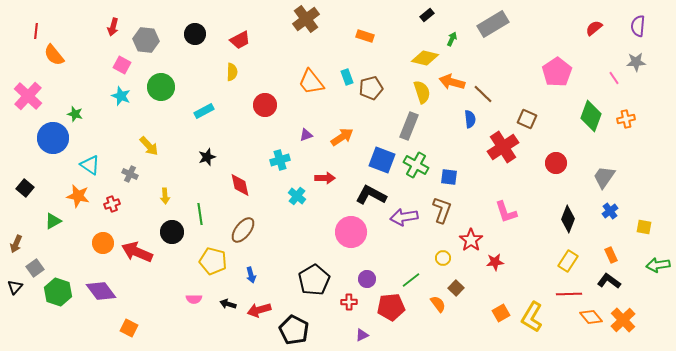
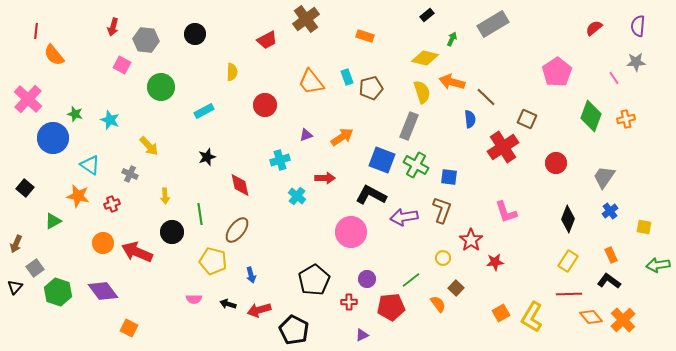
red trapezoid at (240, 40): moved 27 px right
brown line at (483, 94): moved 3 px right, 3 px down
pink cross at (28, 96): moved 3 px down
cyan star at (121, 96): moved 11 px left, 24 px down
brown ellipse at (243, 230): moved 6 px left
purple diamond at (101, 291): moved 2 px right
